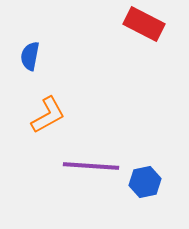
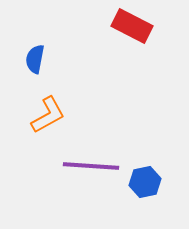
red rectangle: moved 12 px left, 2 px down
blue semicircle: moved 5 px right, 3 px down
